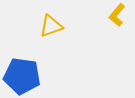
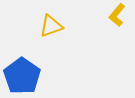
blue pentagon: rotated 27 degrees clockwise
